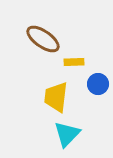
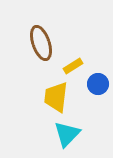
brown ellipse: moved 2 px left, 4 px down; rotated 36 degrees clockwise
yellow rectangle: moved 1 px left, 4 px down; rotated 30 degrees counterclockwise
